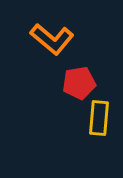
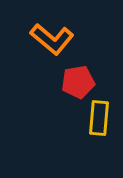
red pentagon: moved 1 px left, 1 px up
